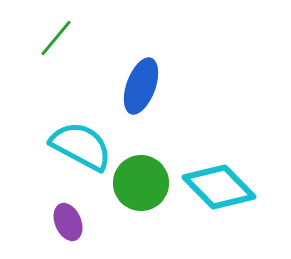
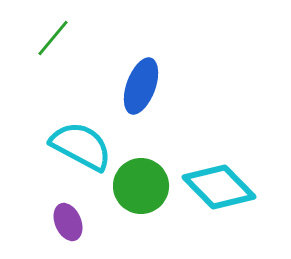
green line: moved 3 px left
green circle: moved 3 px down
